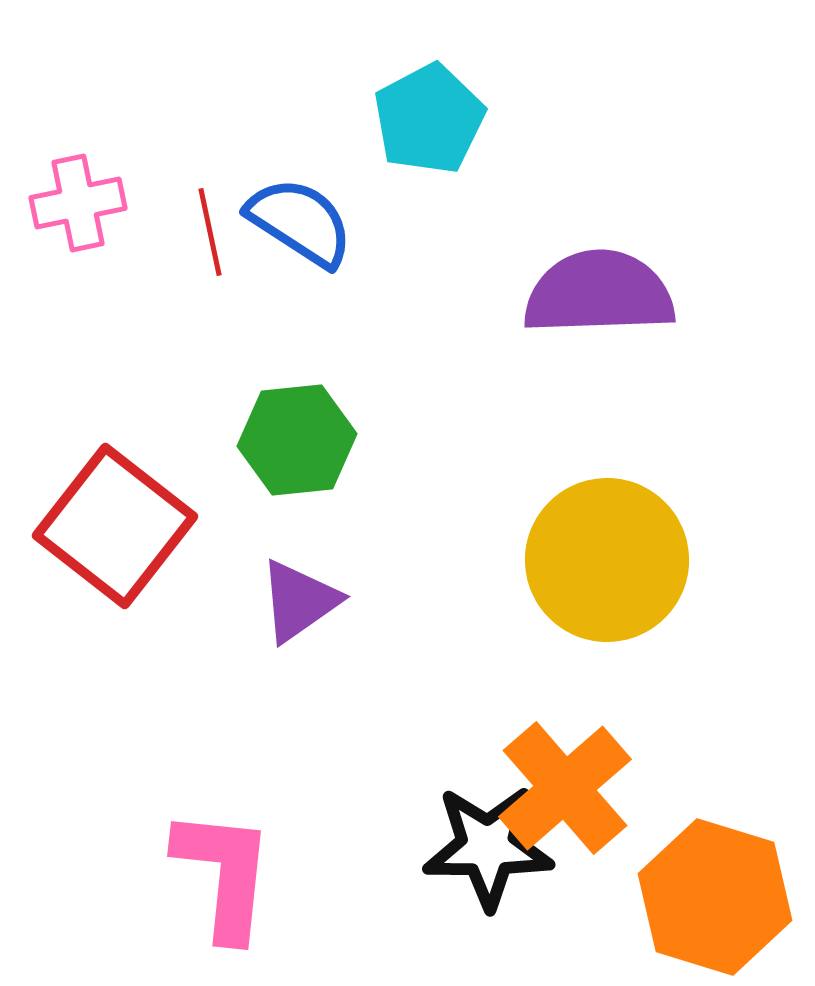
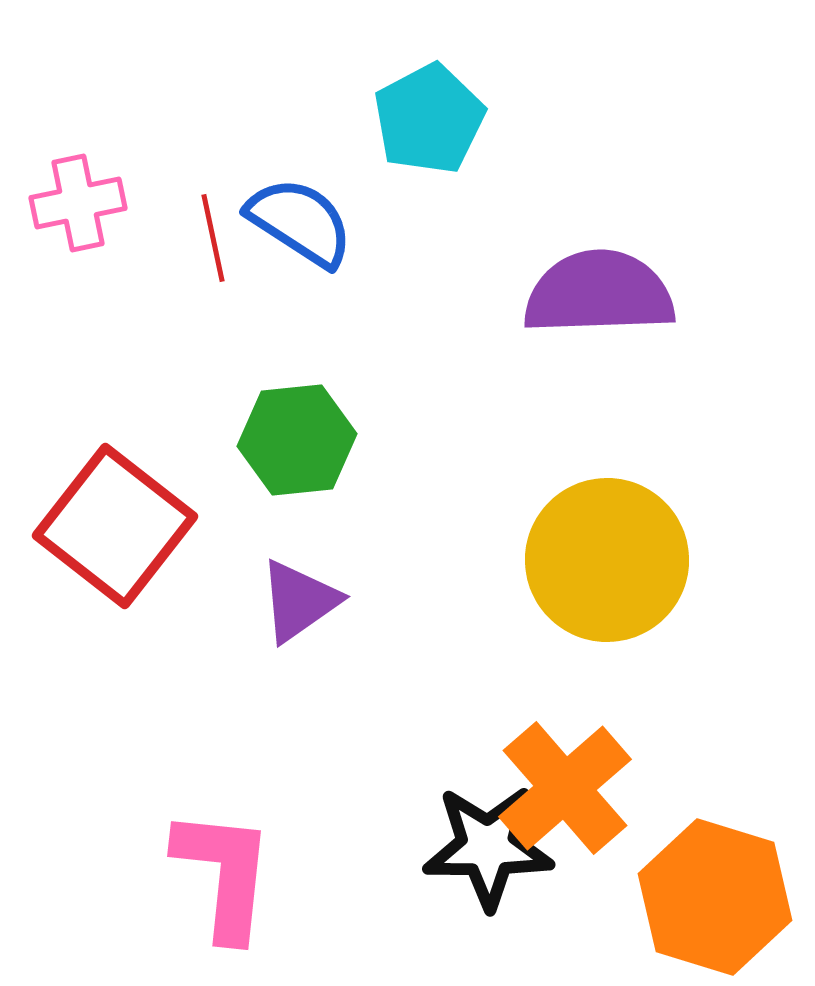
red line: moved 3 px right, 6 px down
